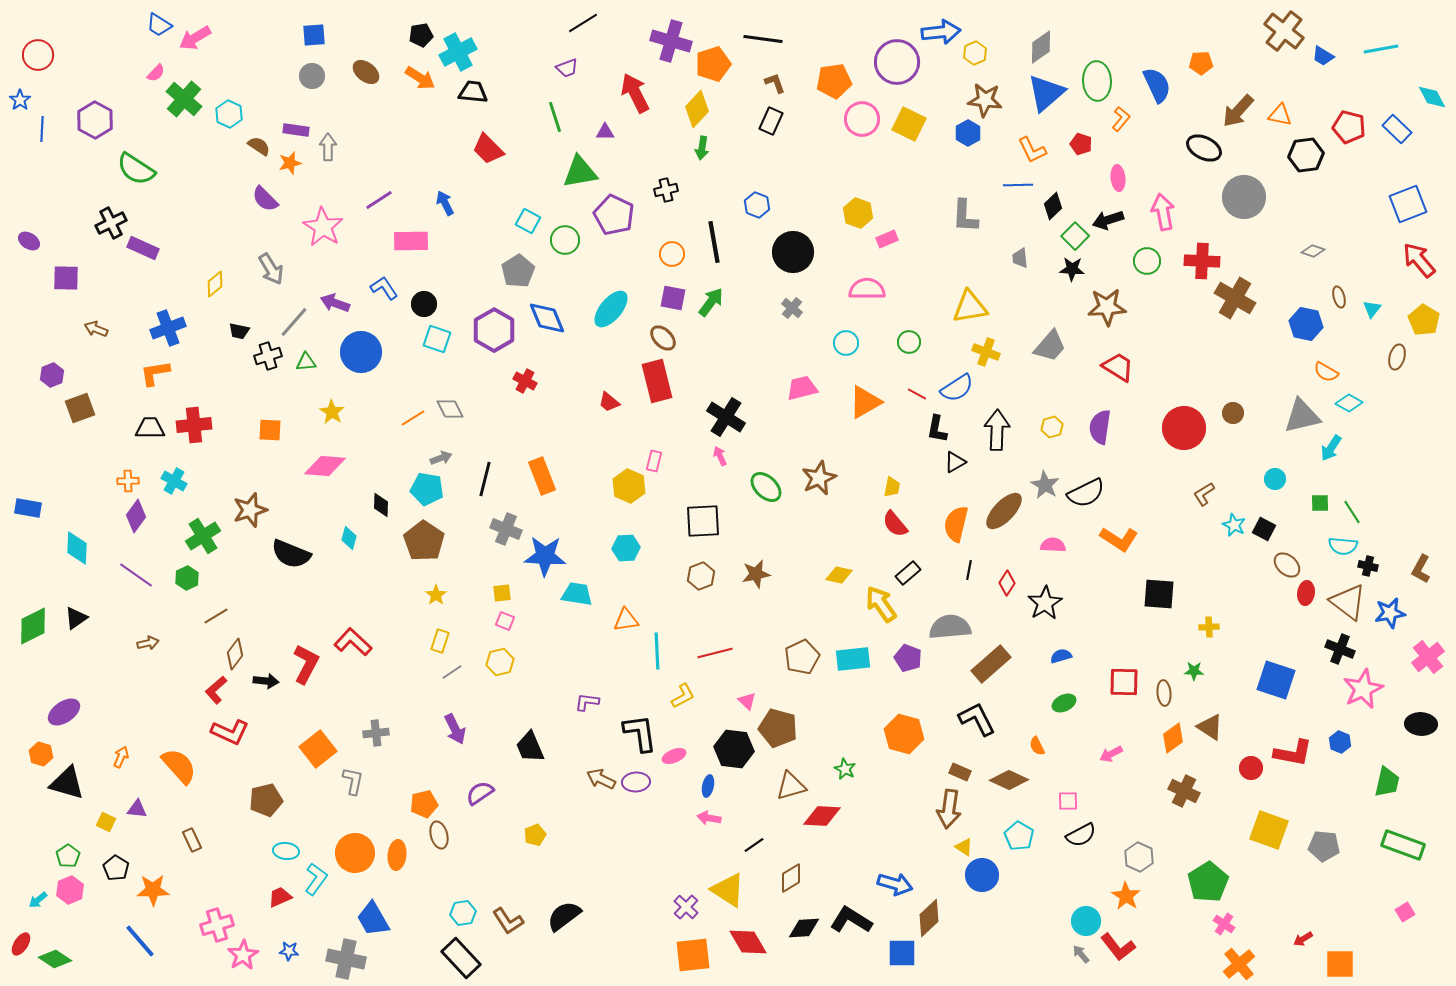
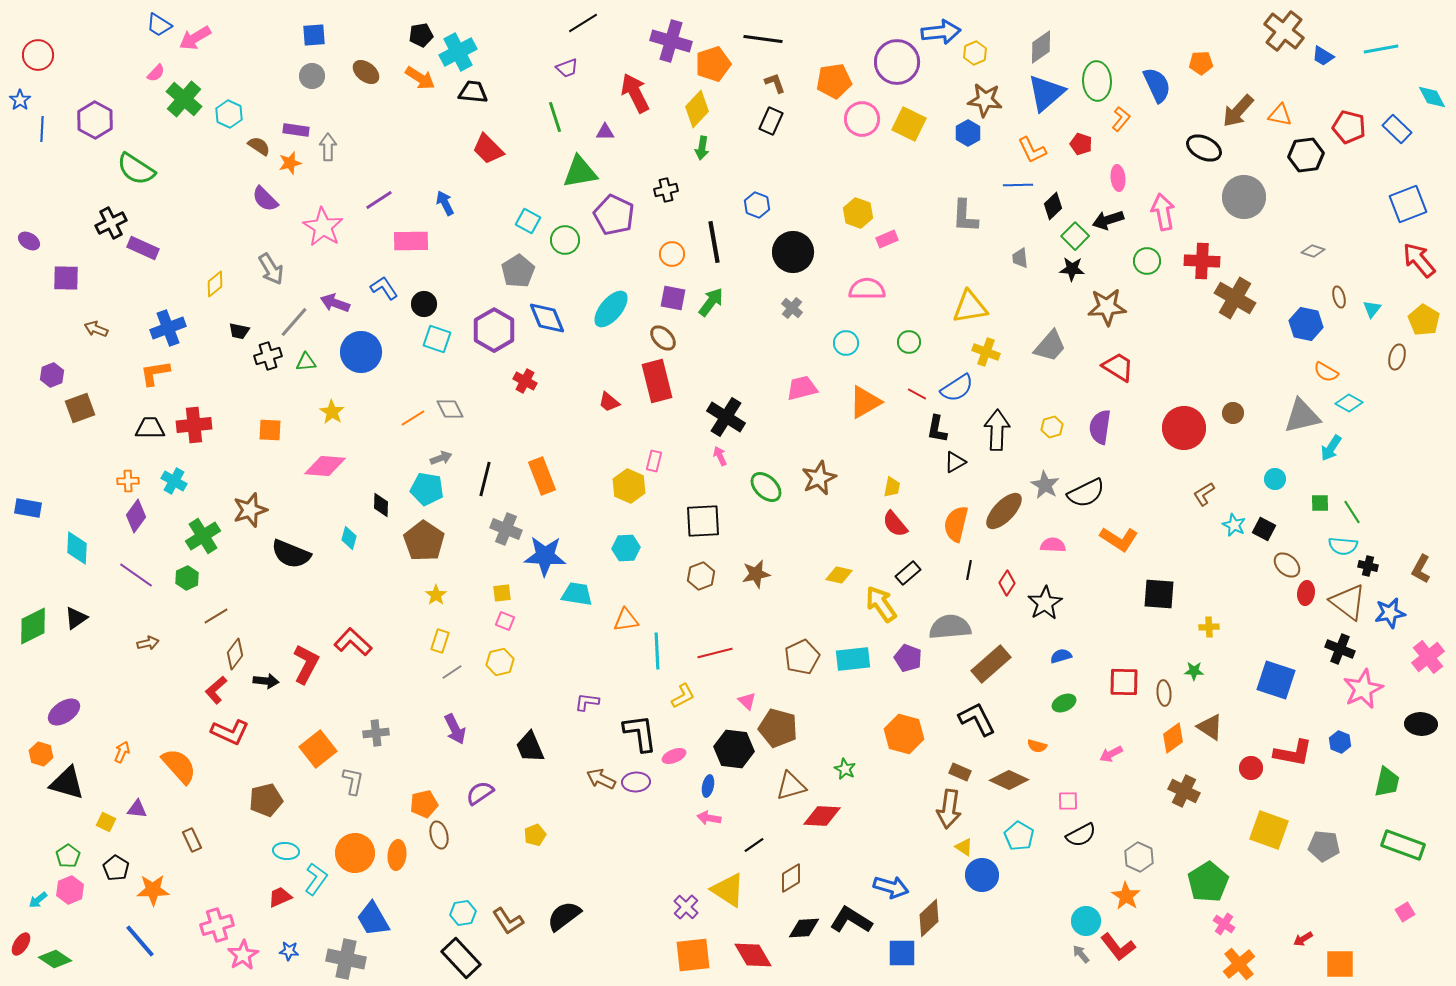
orange semicircle at (1037, 746): rotated 48 degrees counterclockwise
orange arrow at (121, 757): moved 1 px right, 5 px up
blue arrow at (895, 884): moved 4 px left, 3 px down
red diamond at (748, 942): moved 5 px right, 13 px down
